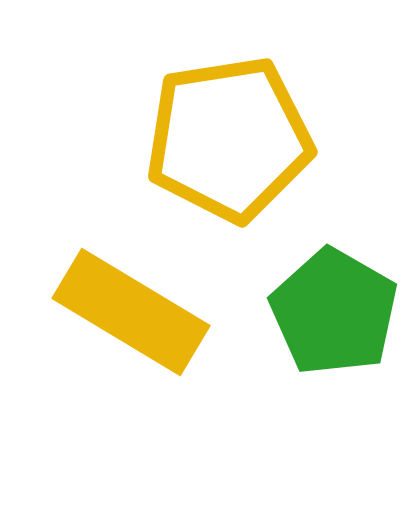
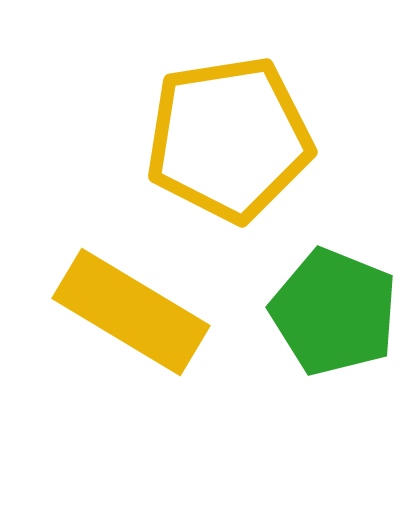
green pentagon: rotated 8 degrees counterclockwise
